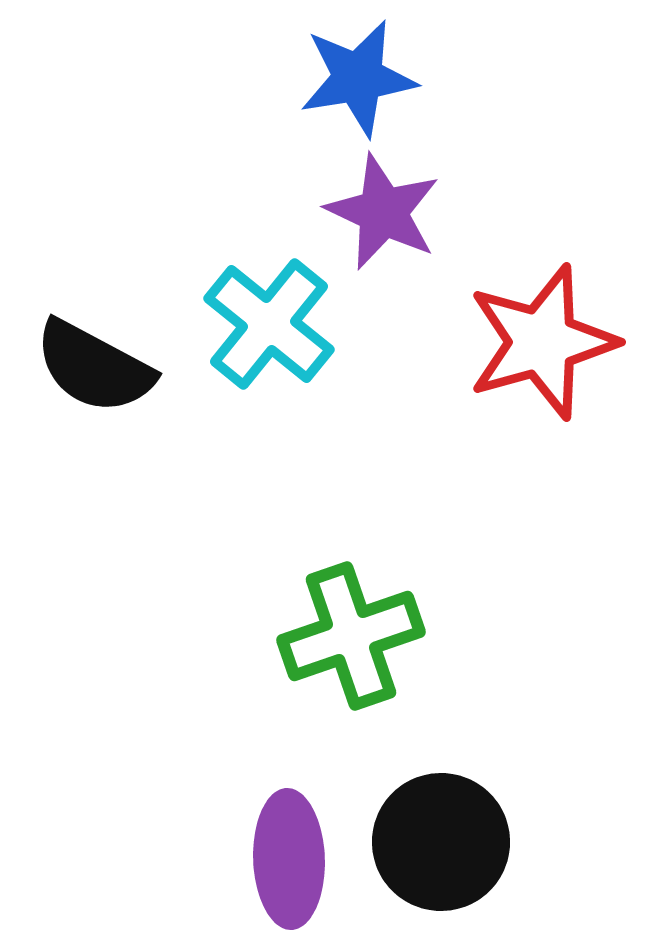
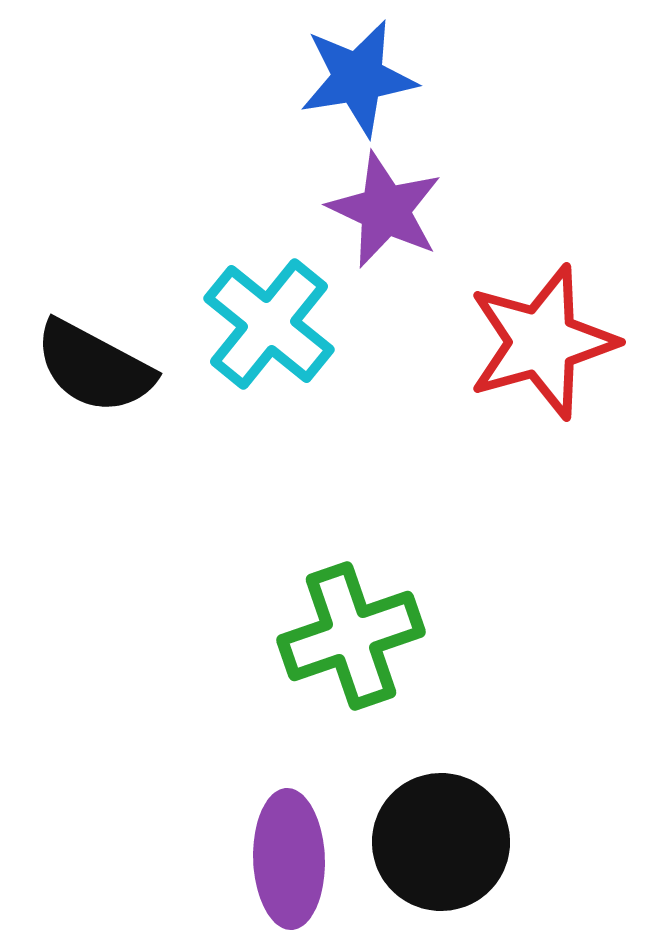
purple star: moved 2 px right, 2 px up
